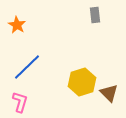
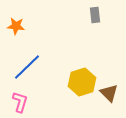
orange star: moved 1 px left, 1 px down; rotated 24 degrees counterclockwise
